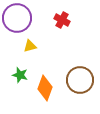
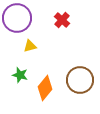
red cross: rotated 14 degrees clockwise
orange diamond: rotated 20 degrees clockwise
